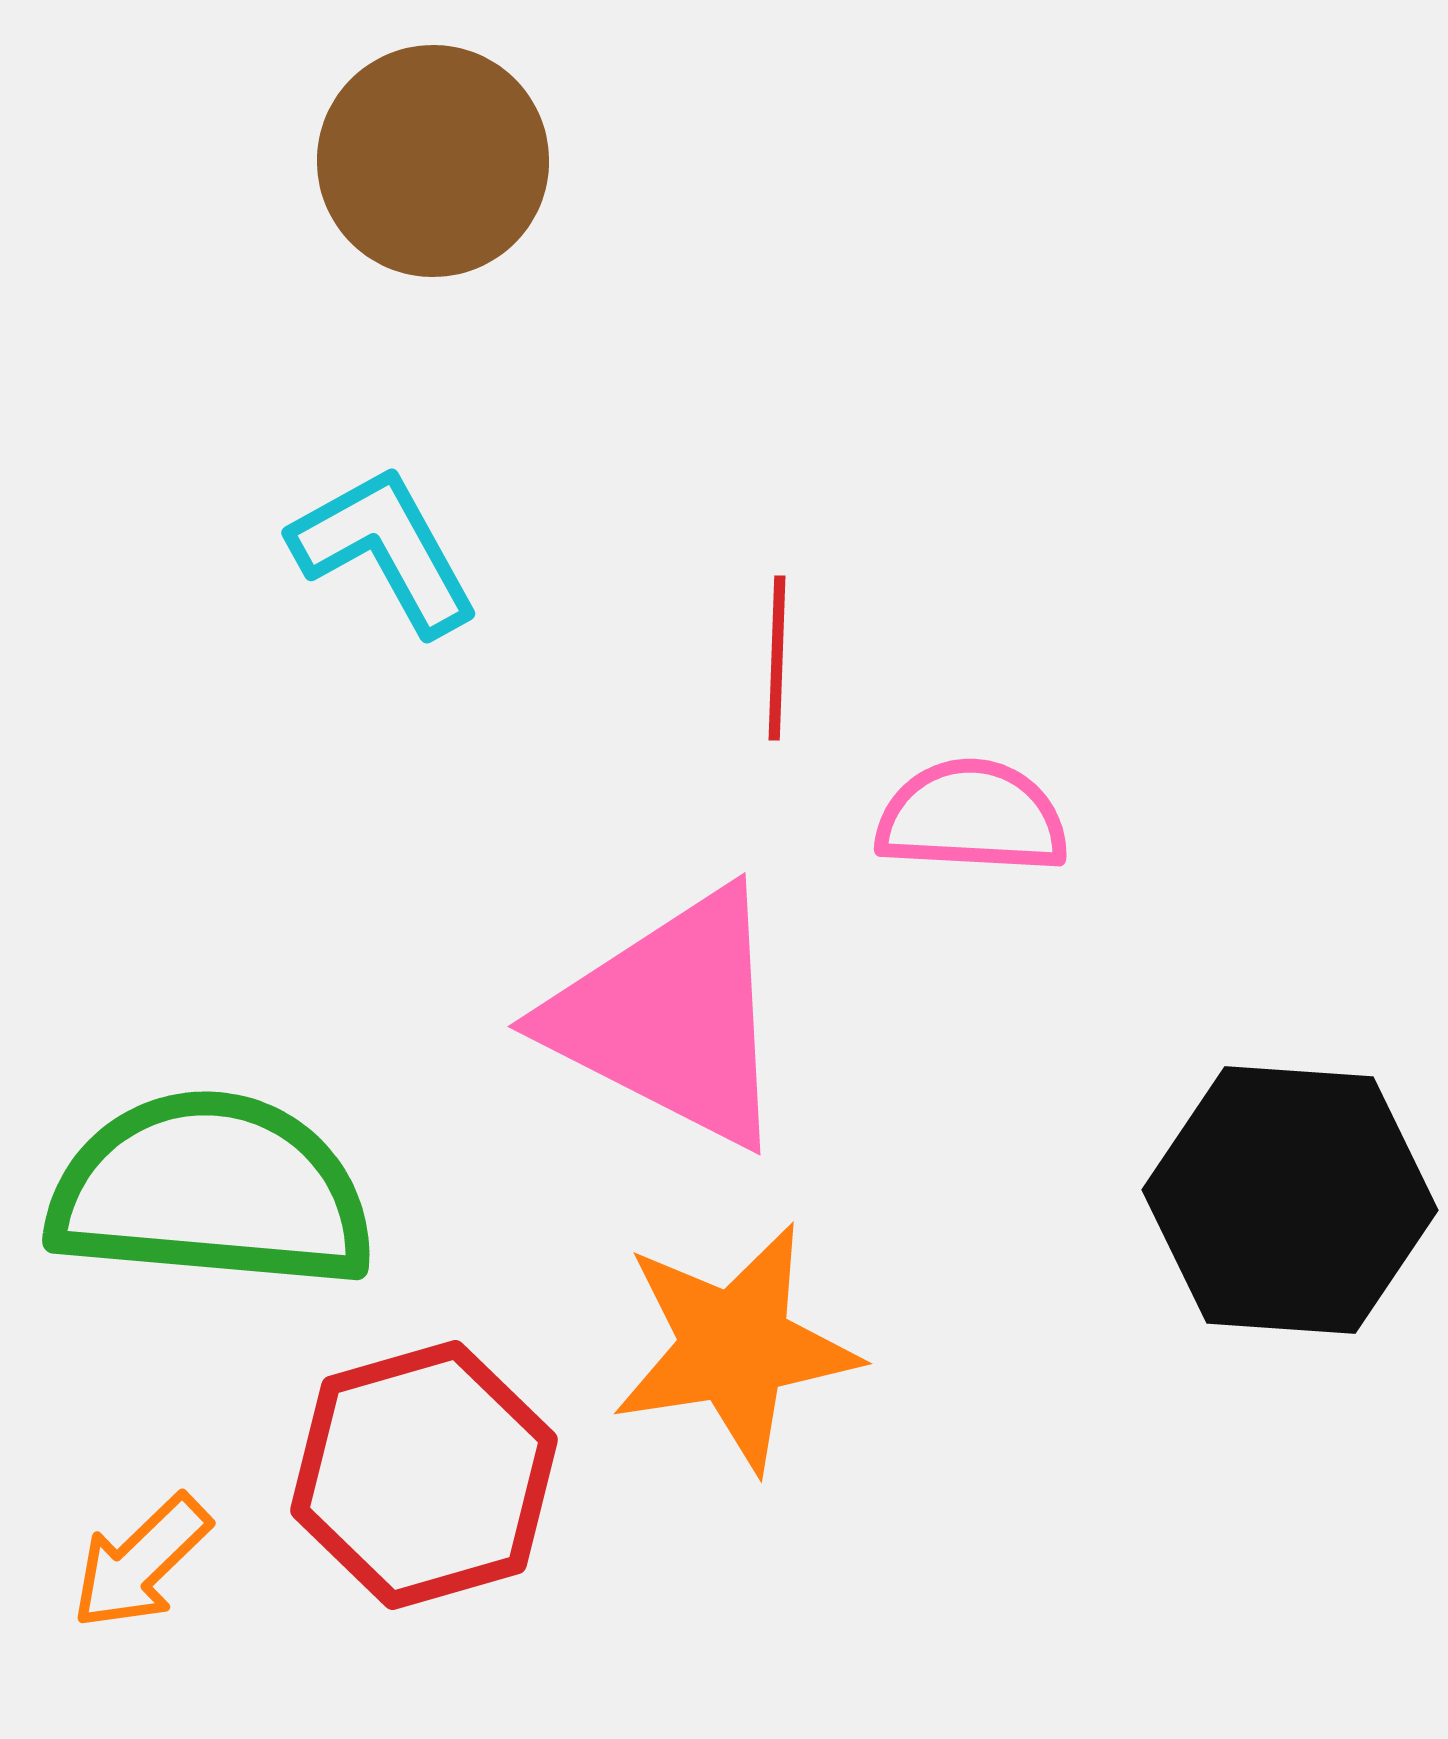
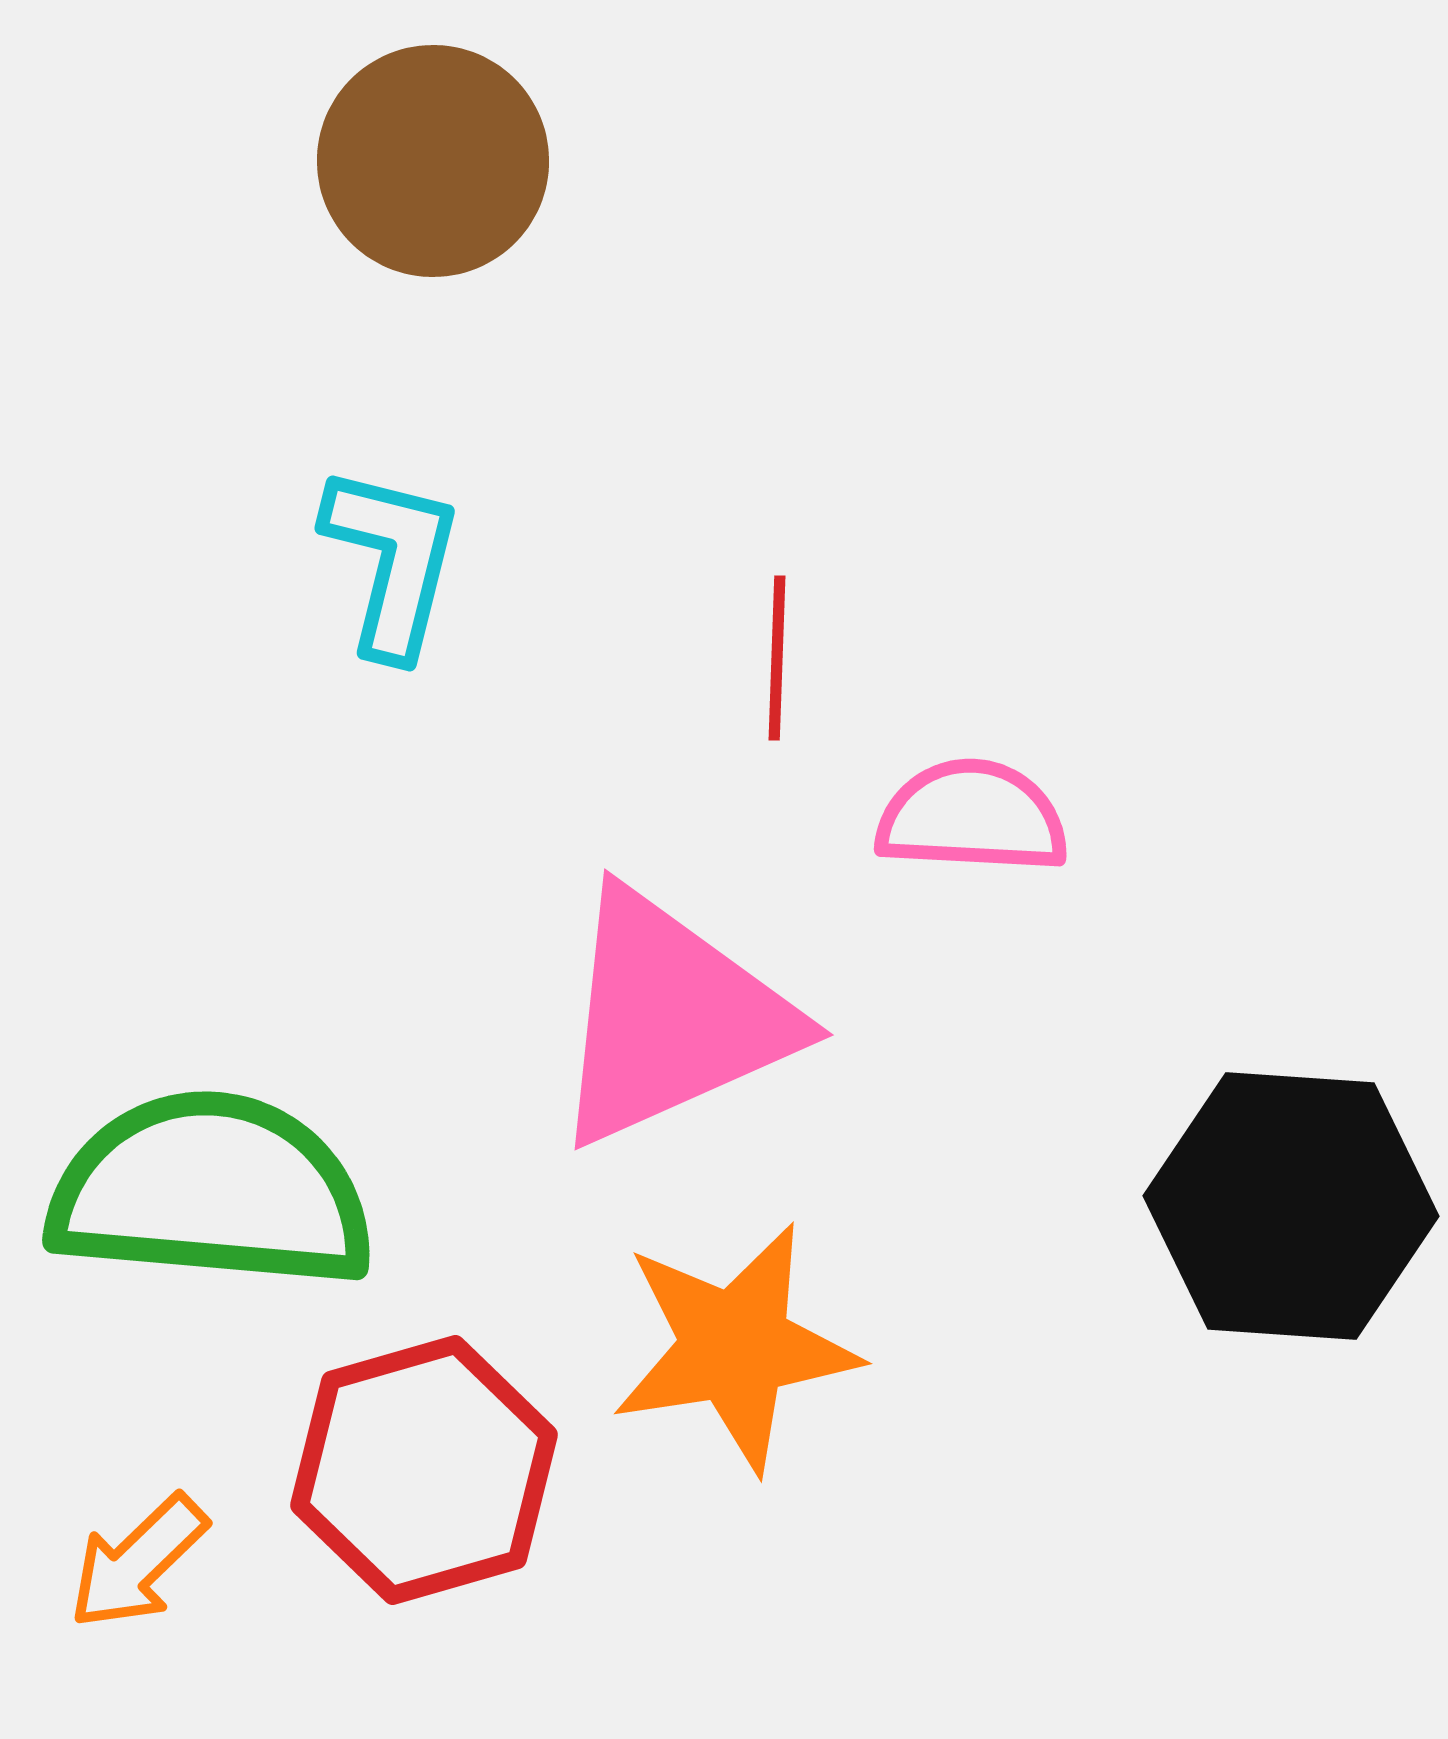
cyan L-shape: moved 7 px right, 11 px down; rotated 43 degrees clockwise
pink triangle: rotated 51 degrees counterclockwise
black hexagon: moved 1 px right, 6 px down
red hexagon: moved 5 px up
orange arrow: moved 3 px left
